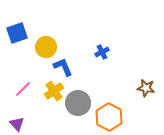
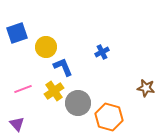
pink line: rotated 24 degrees clockwise
orange hexagon: rotated 12 degrees counterclockwise
